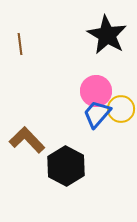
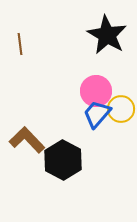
black hexagon: moved 3 px left, 6 px up
